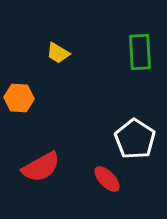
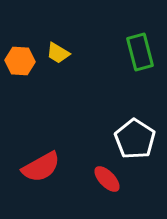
green rectangle: rotated 12 degrees counterclockwise
orange hexagon: moved 1 px right, 37 px up
